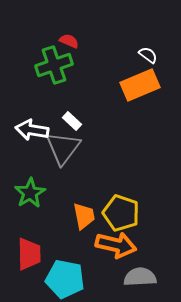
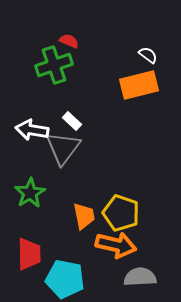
orange rectangle: moved 1 px left; rotated 9 degrees clockwise
